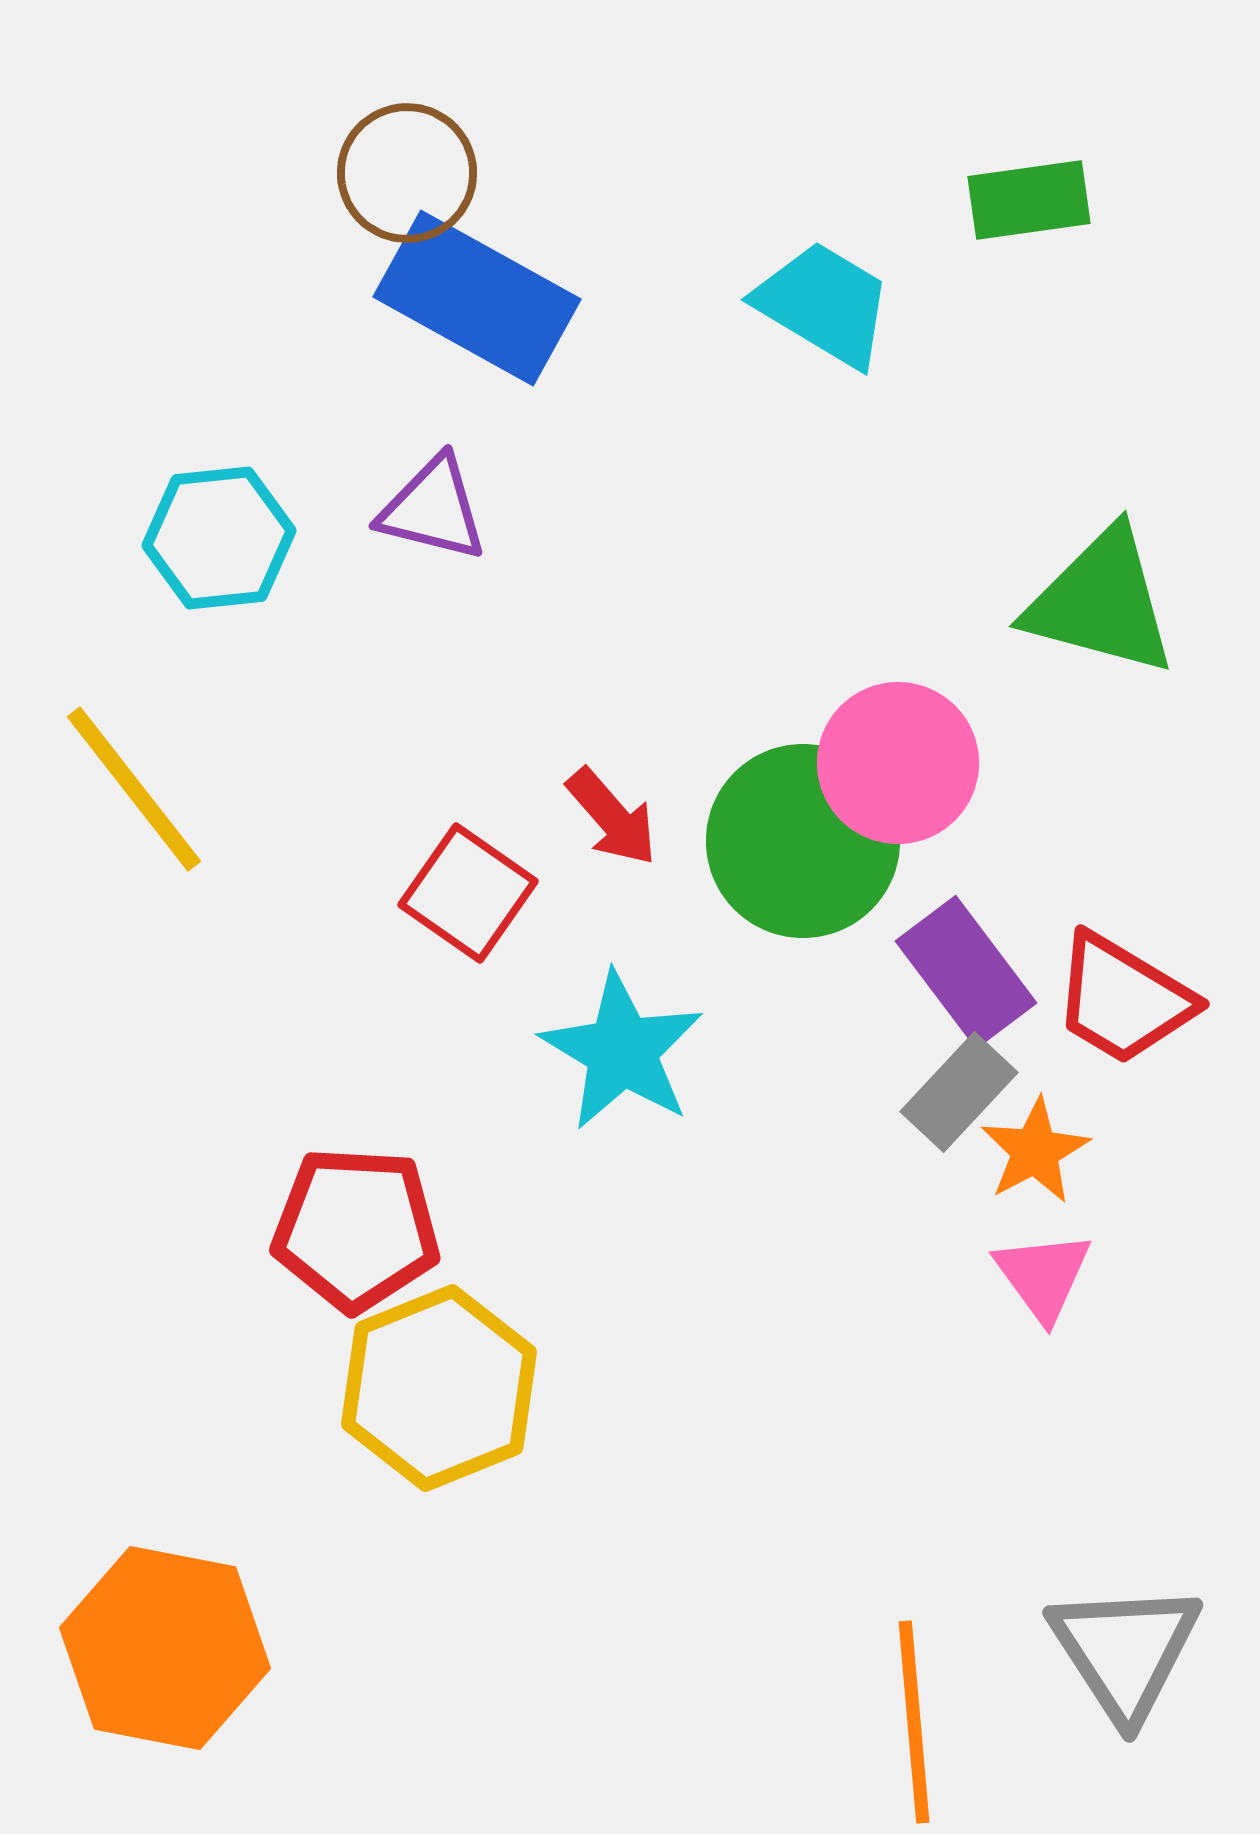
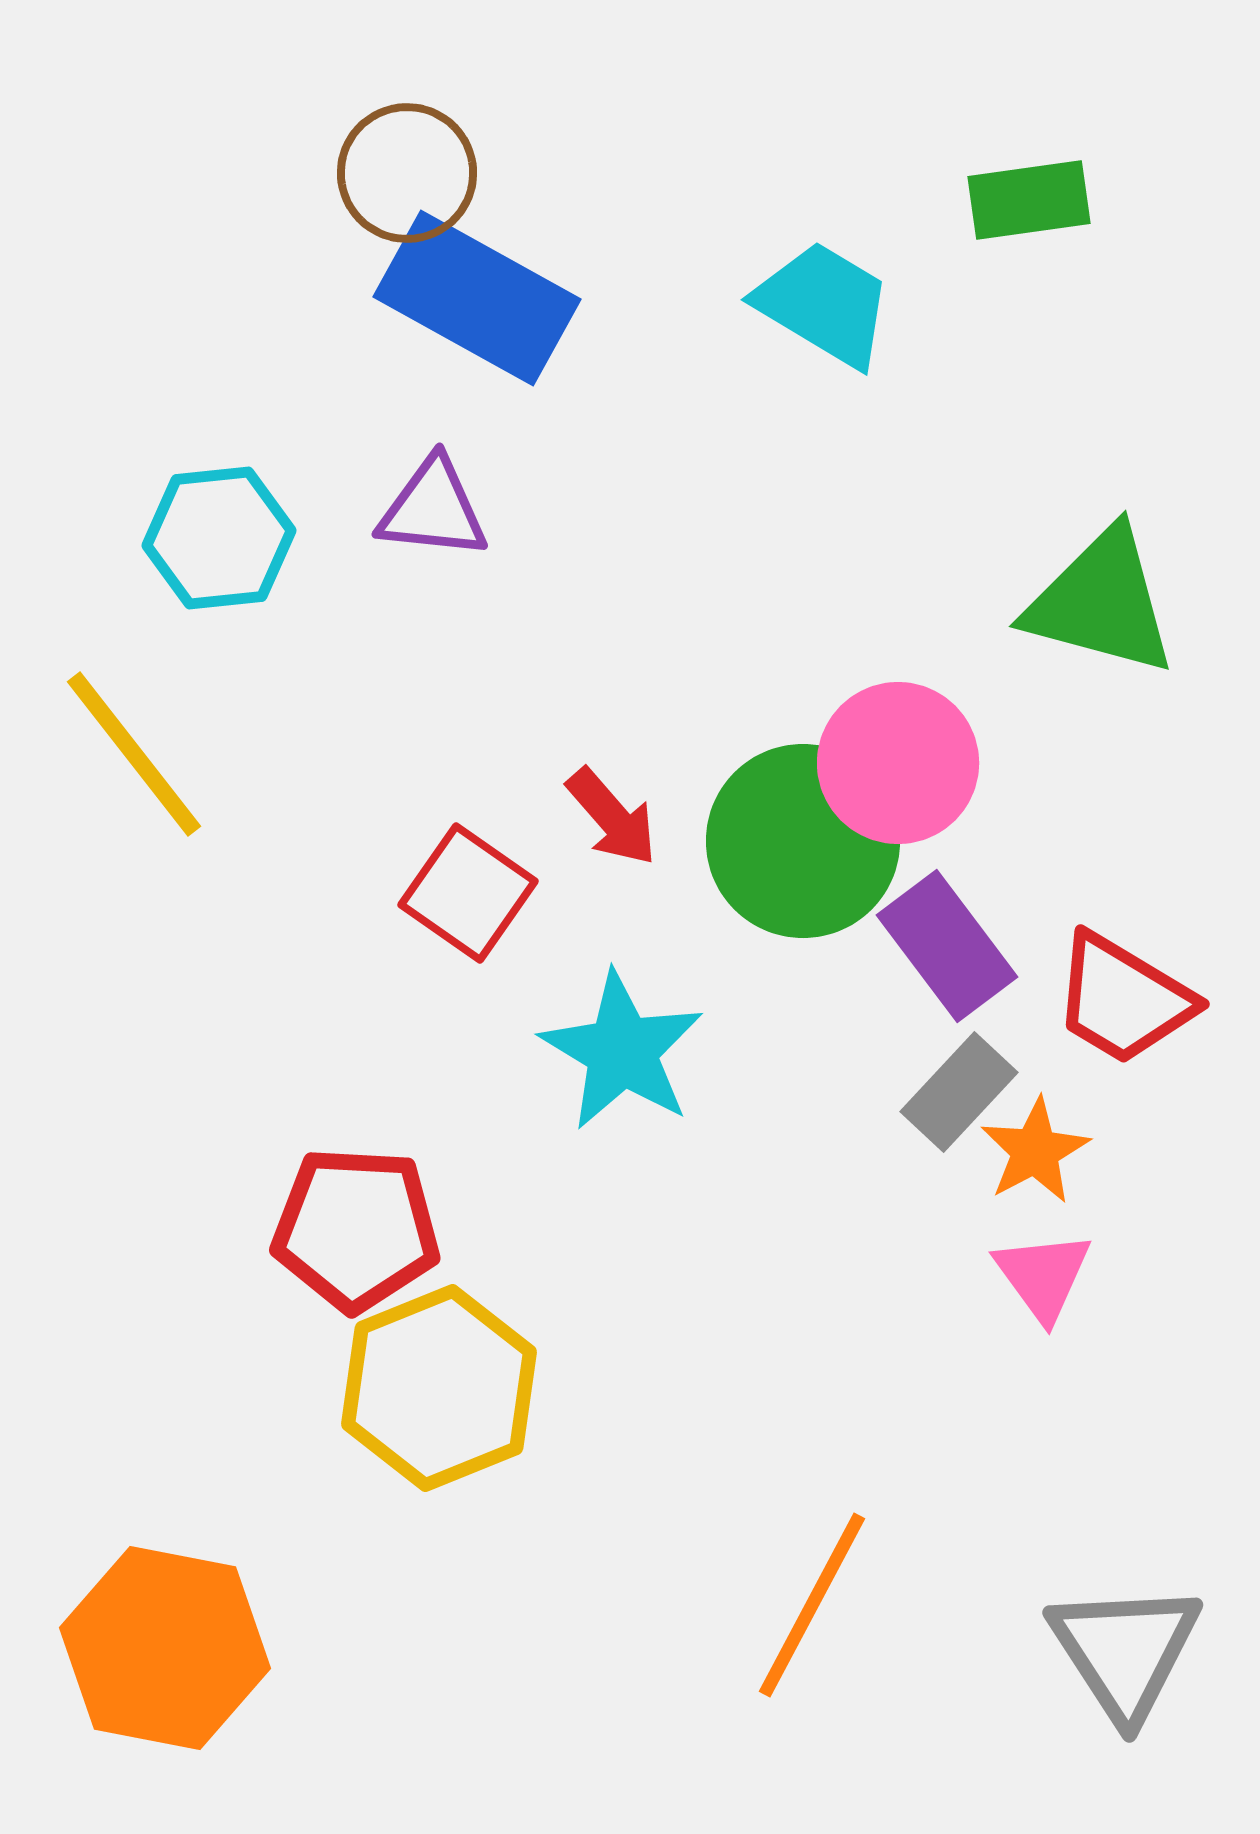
purple triangle: rotated 8 degrees counterclockwise
yellow line: moved 35 px up
purple rectangle: moved 19 px left, 26 px up
orange line: moved 102 px left, 117 px up; rotated 33 degrees clockwise
